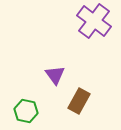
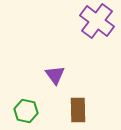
purple cross: moved 3 px right
brown rectangle: moved 1 px left, 9 px down; rotated 30 degrees counterclockwise
